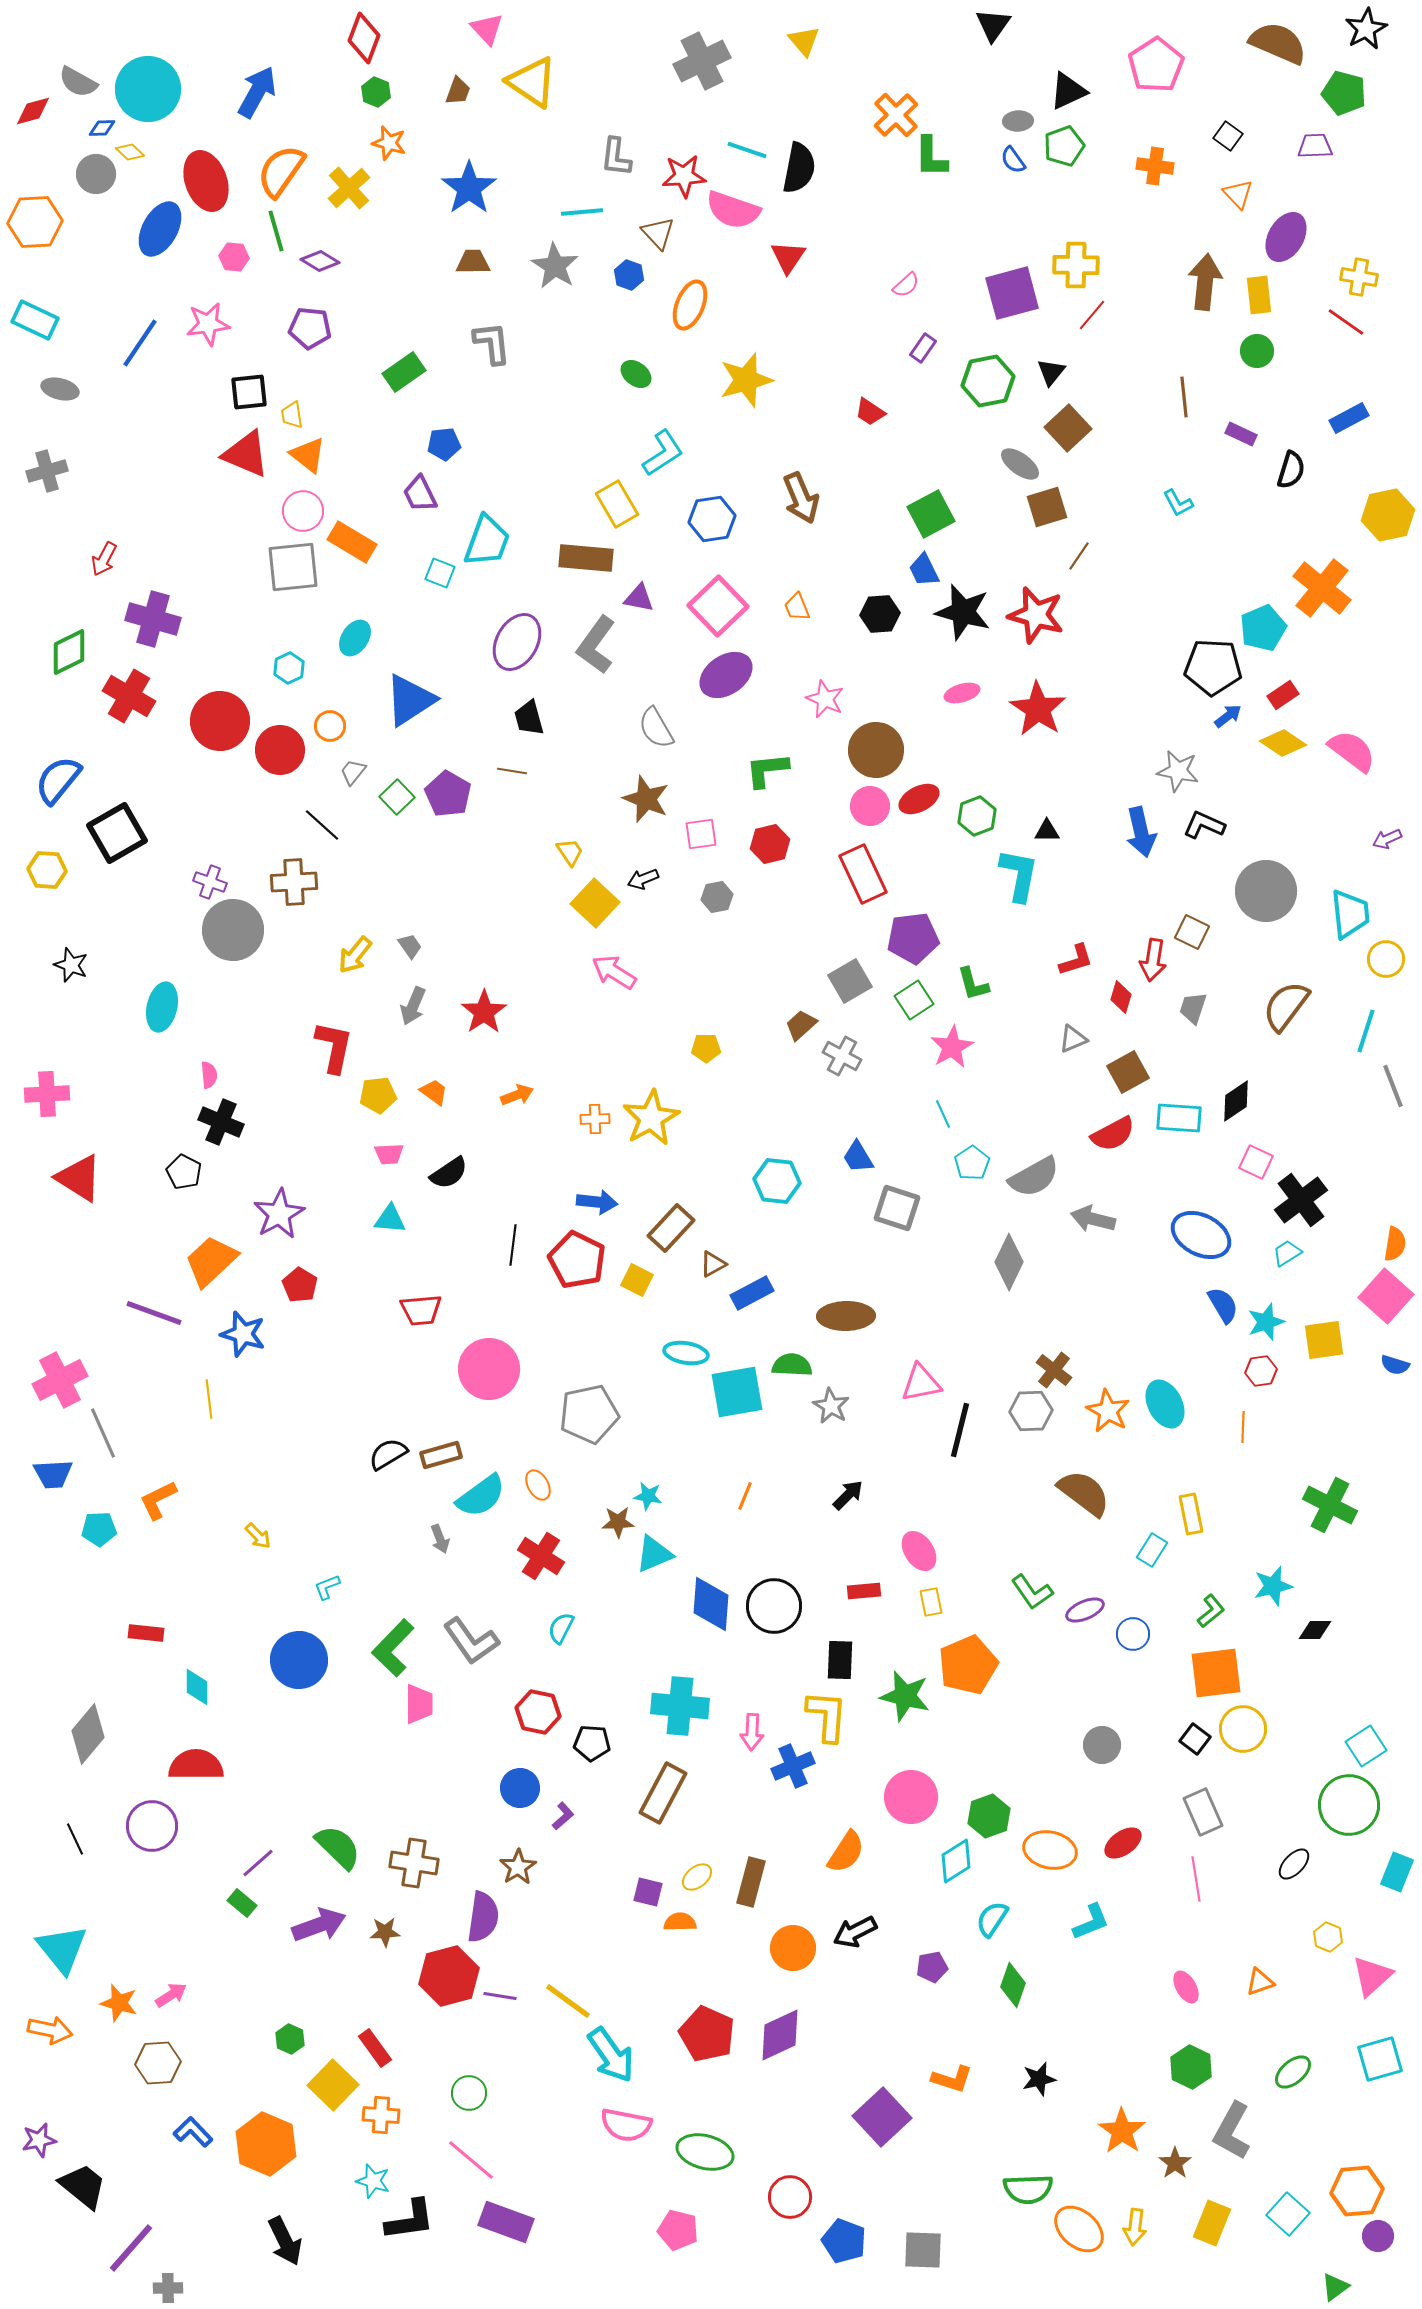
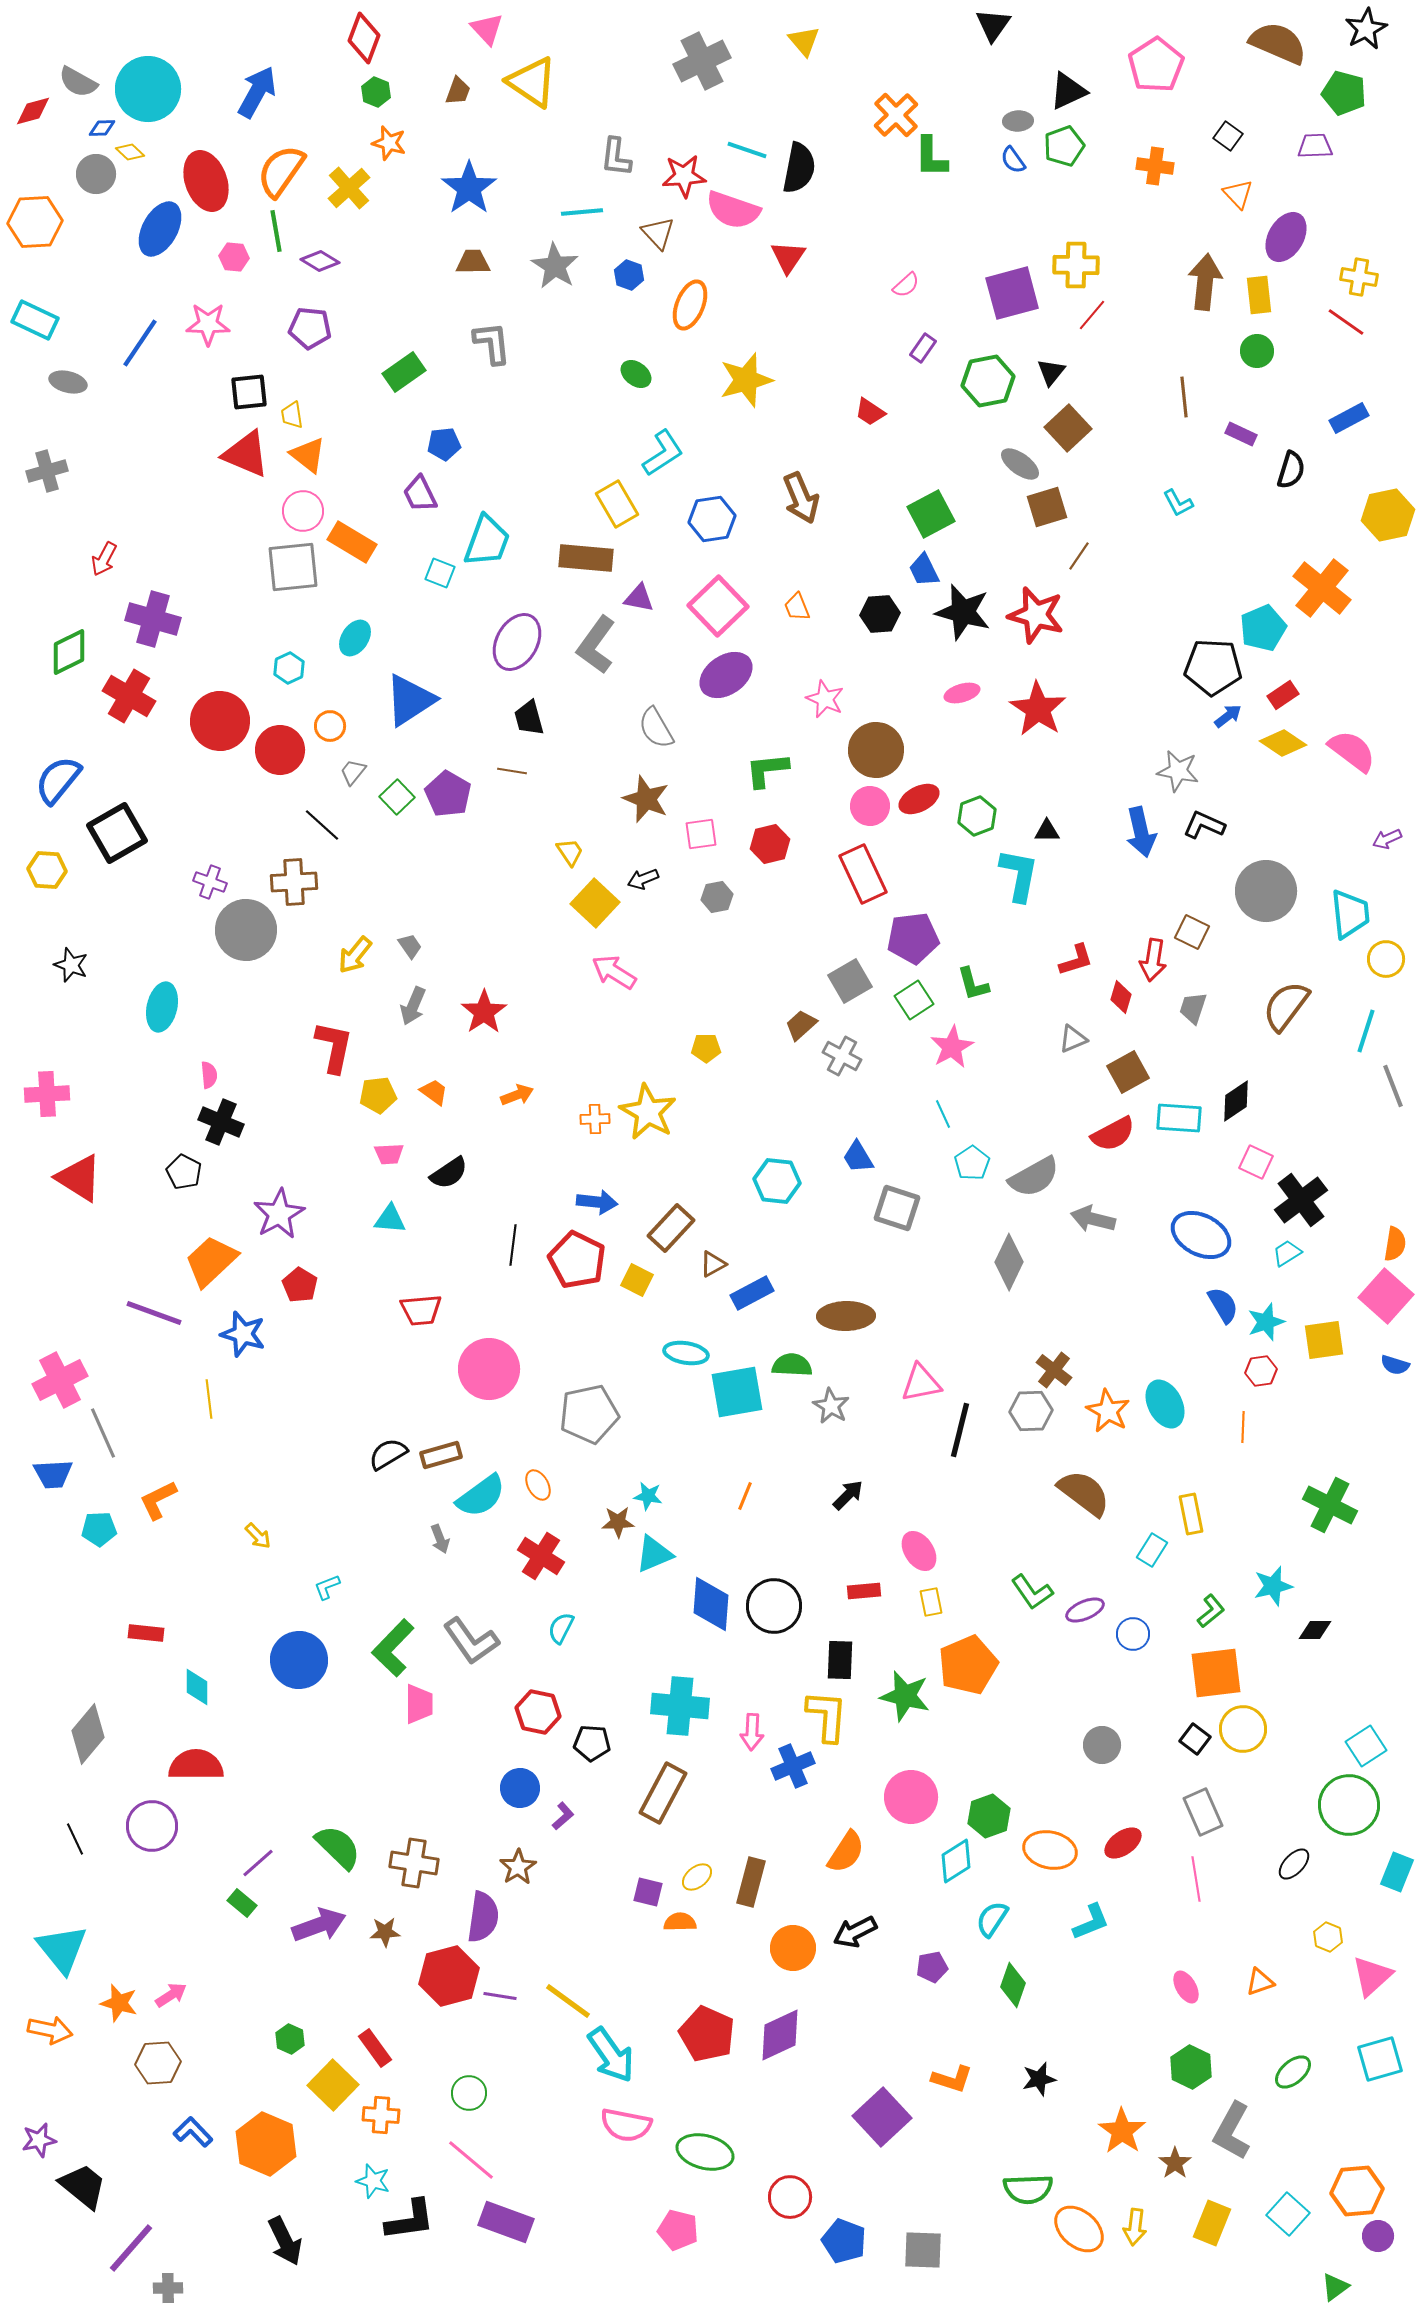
green line at (276, 231): rotated 6 degrees clockwise
pink star at (208, 324): rotated 9 degrees clockwise
gray ellipse at (60, 389): moved 8 px right, 7 px up
gray circle at (233, 930): moved 13 px right
yellow star at (651, 1118): moved 3 px left, 6 px up; rotated 14 degrees counterclockwise
